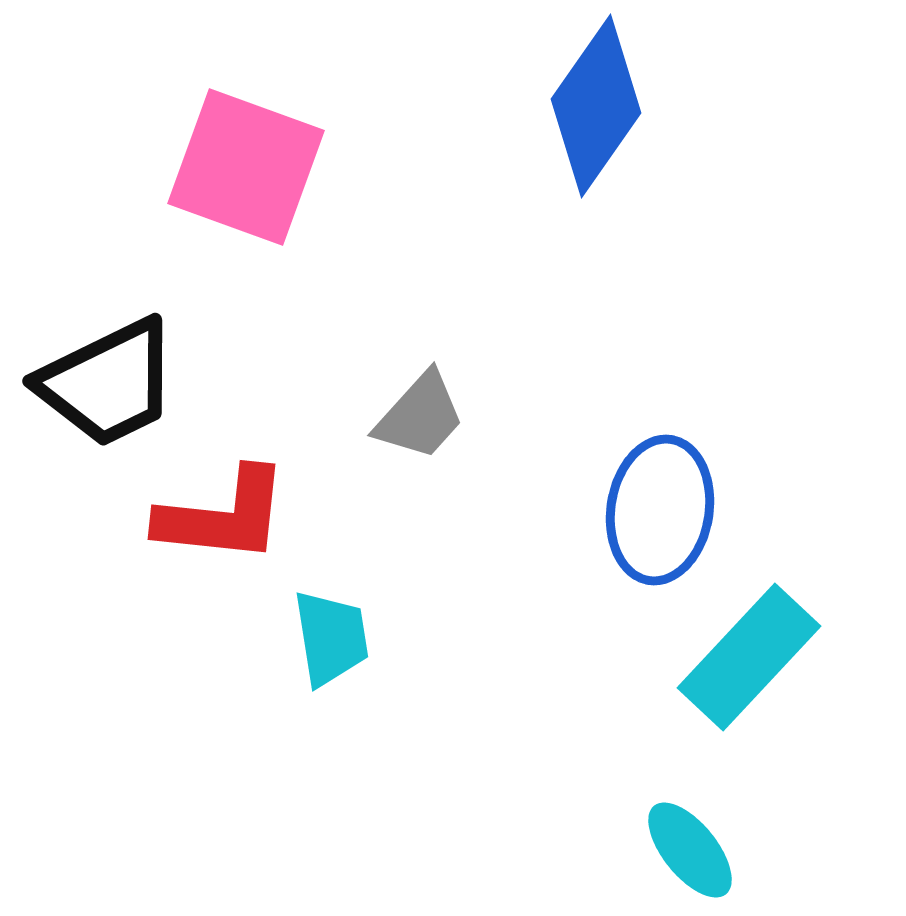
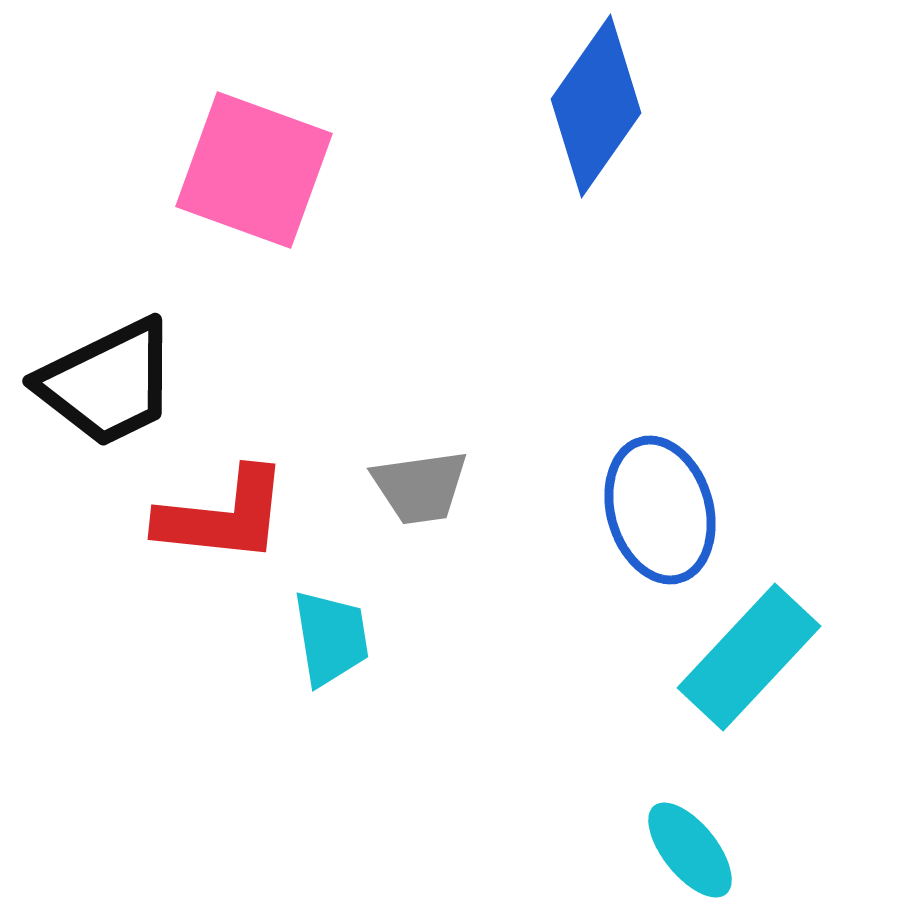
pink square: moved 8 px right, 3 px down
gray trapezoid: moved 71 px down; rotated 40 degrees clockwise
blue ellipse: rotated 25 degrees counterclockwise
